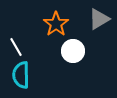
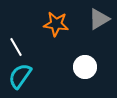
orange star: rotated 30 degrees counterclockwise
white circle: moved 12 px right, 16 px down
cyan semicircle: moved 1 px left, 1 px down; rotated 36 degrees clockwise
